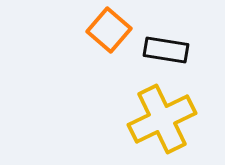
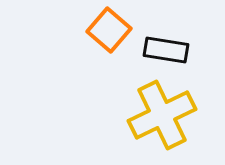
yellow cross: moved 4 px up
